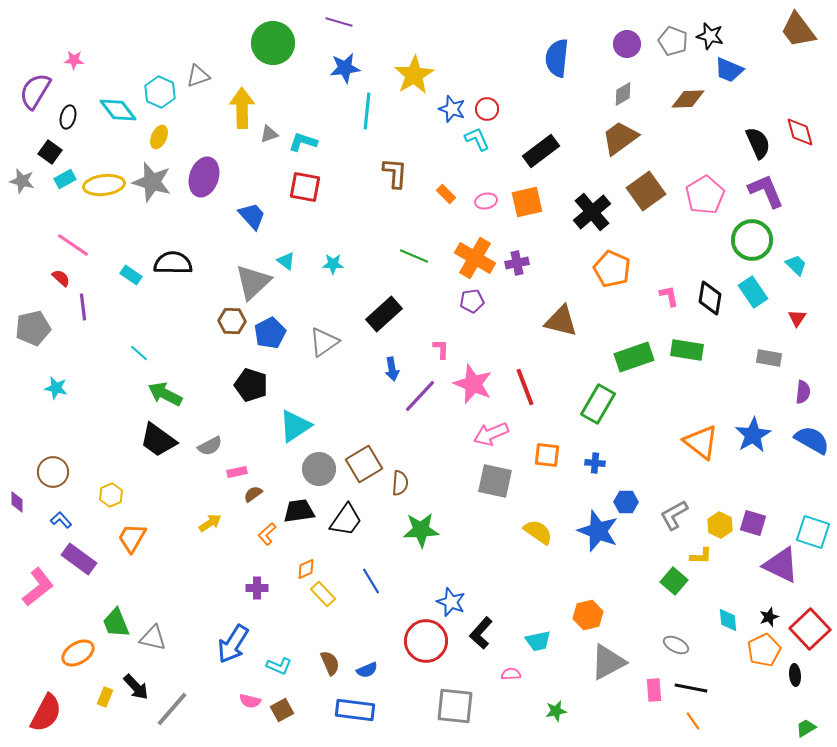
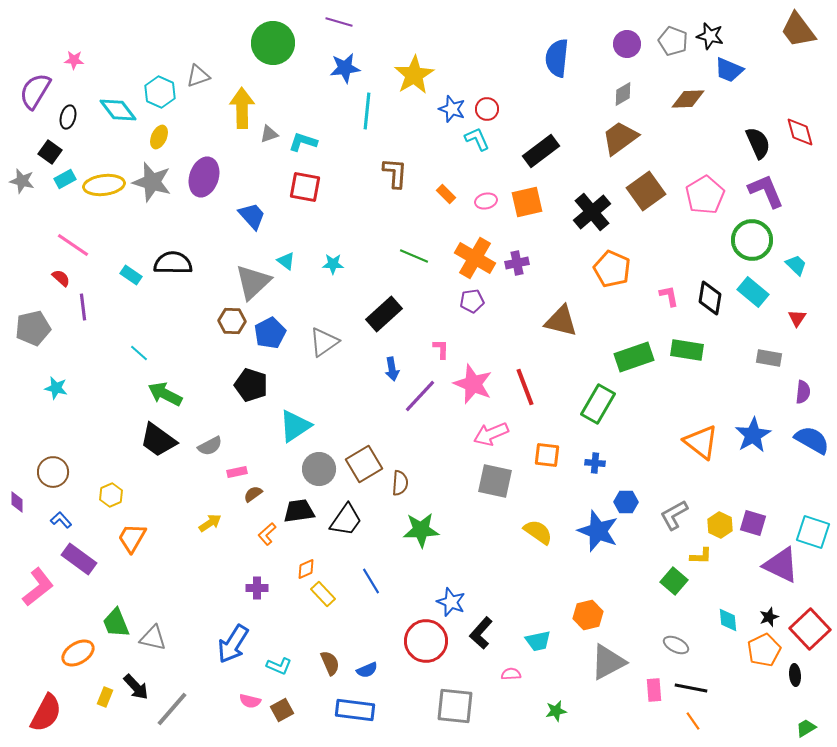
cyan rectangle at (753, 292): rotated 16 degrees counterclockwise
